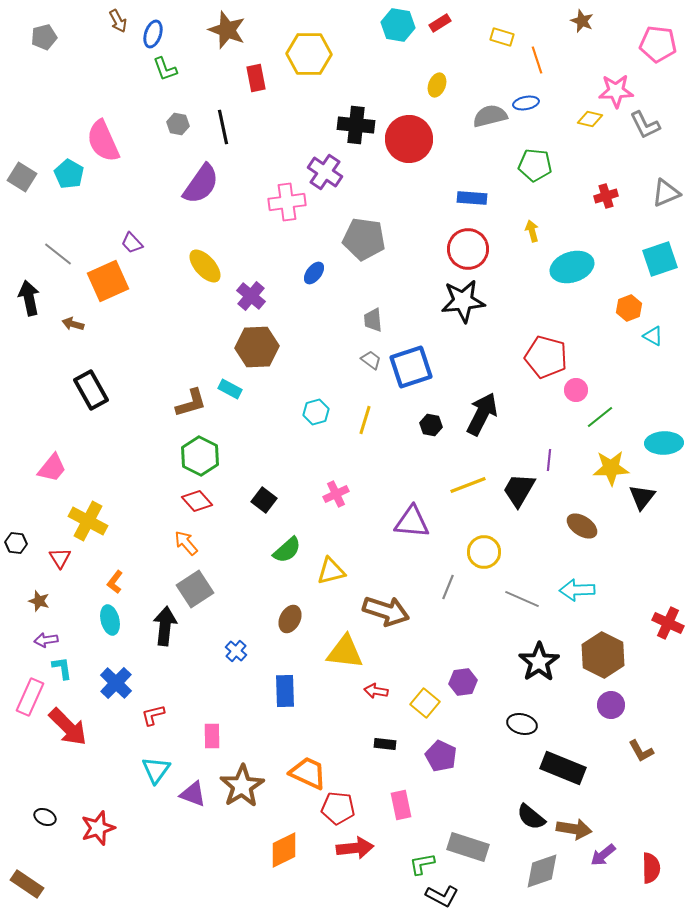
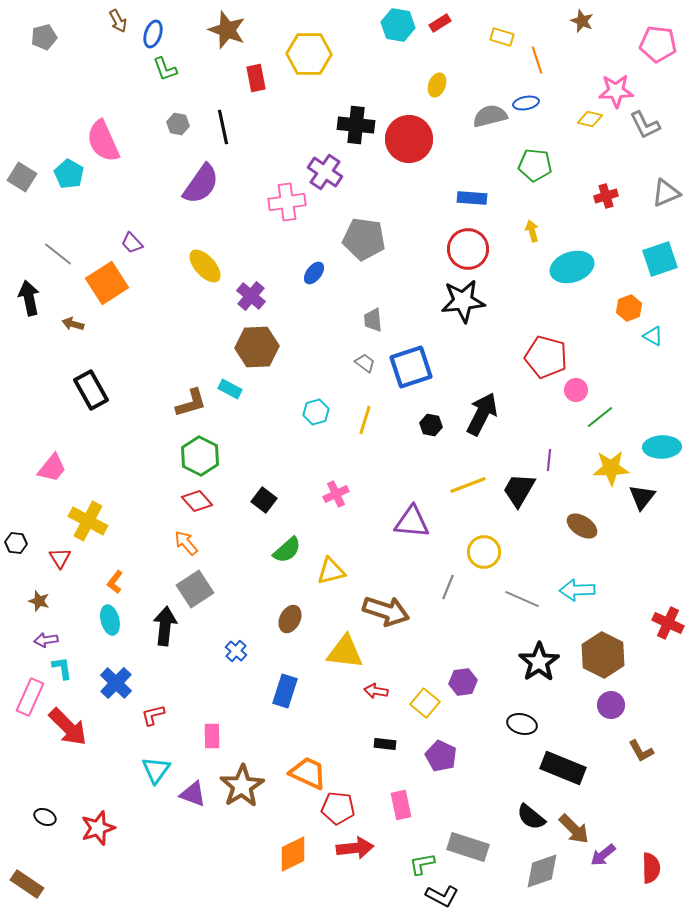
orange square at (108, 281): moved 1 px left, 2 px down; rotated 9 degrees counterclockwise
gray trapezoid at (371, 360): moved 6 px left, 3 px down
cyan ellipse at (664, 443): moved 2 px left, 4 px down
blue rectangle at (285, 691): rotated 20 degrees clockwise
brown arrow at (574, 829): rotated 36 degrees clockwise
orange diamond at (284, 850): moved 9 px right, 4 px down
